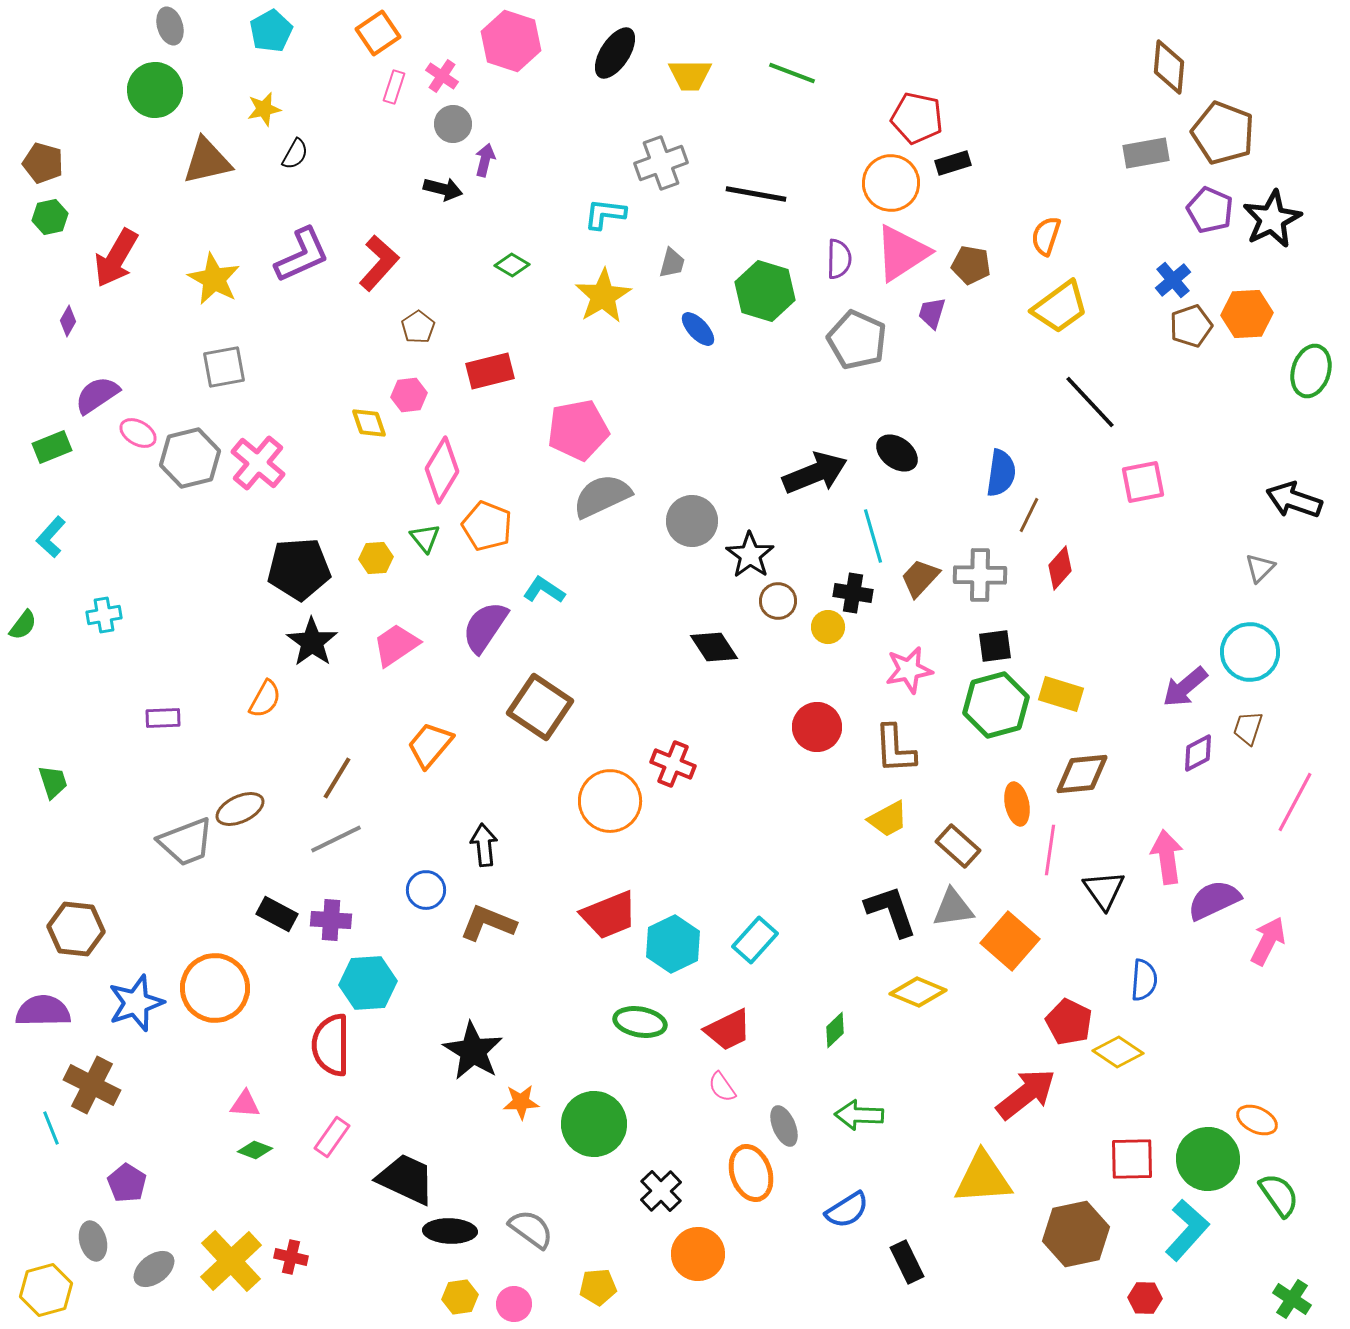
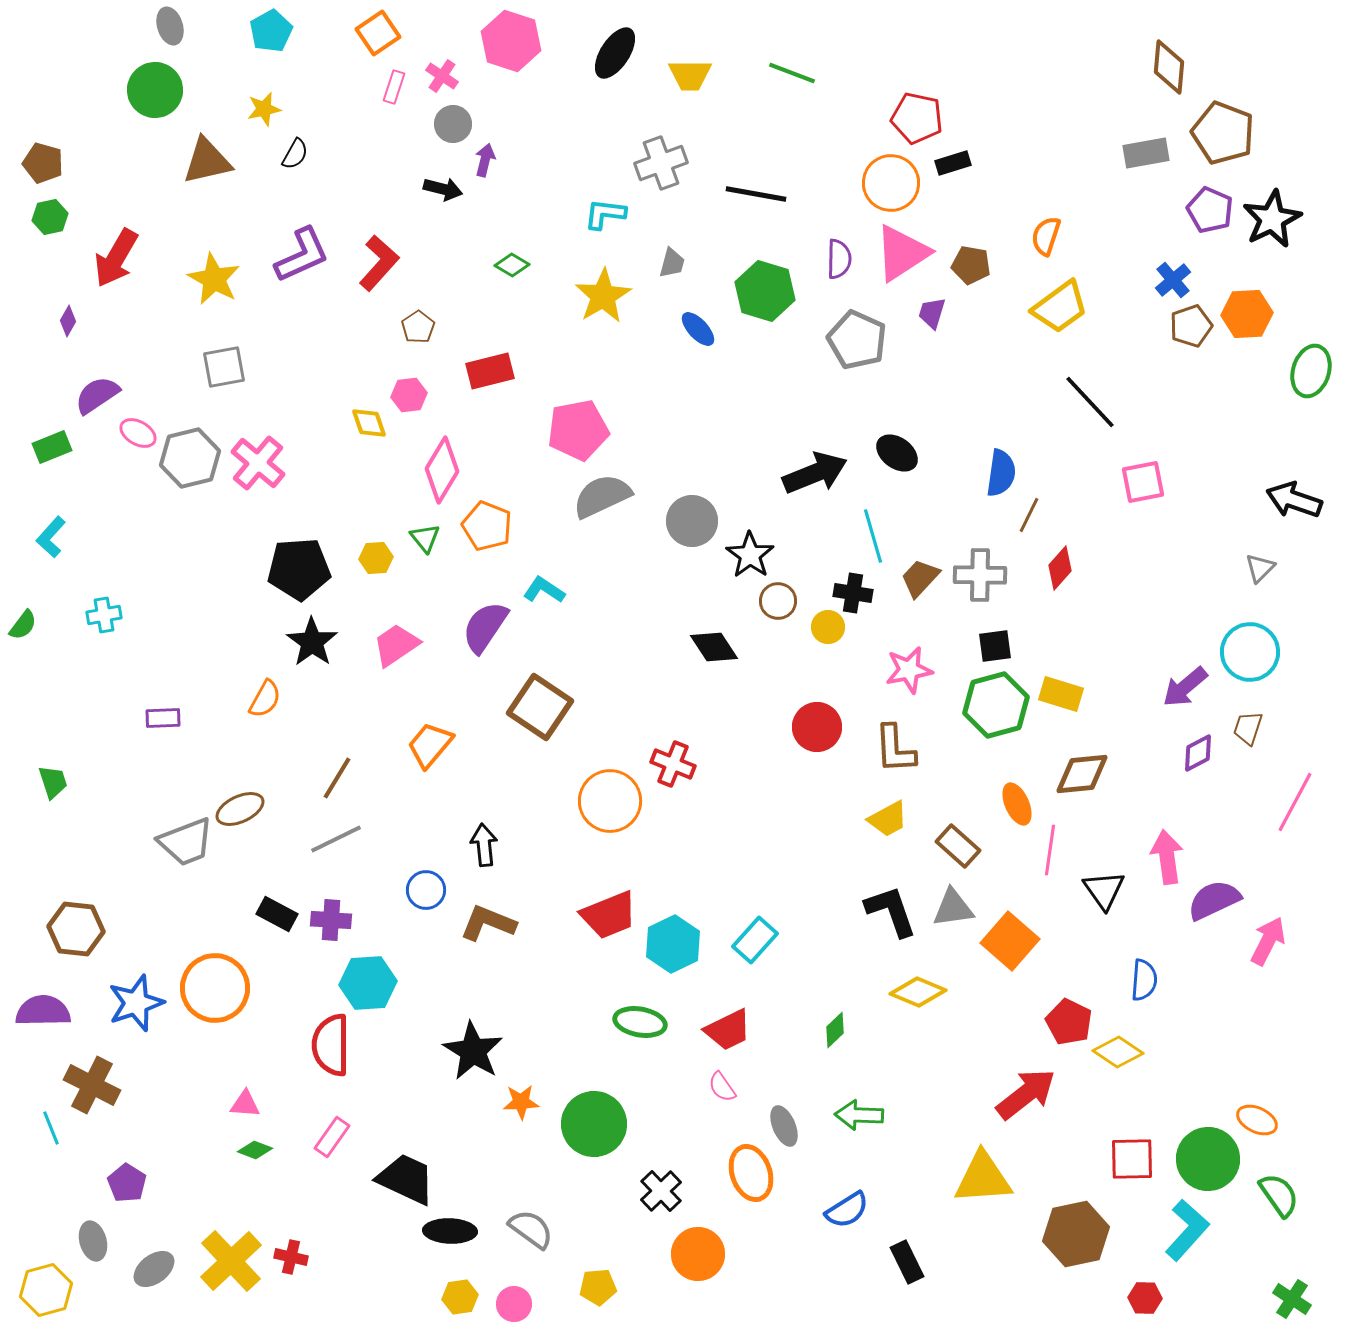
orange ellipse at (1017, 804): rotated 12 degrees counterclockwise
